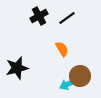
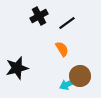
black line: moved 5 px down
